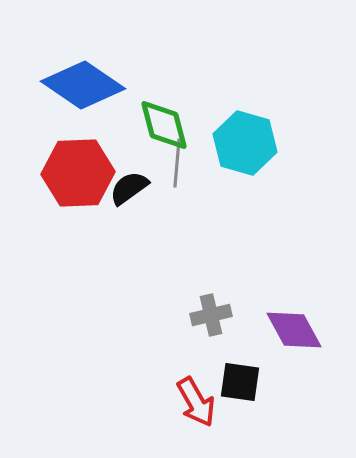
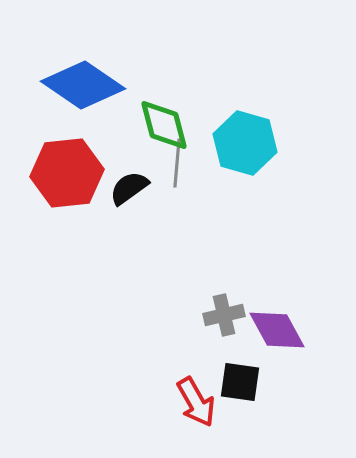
red hexagon: moved 11 px left; rotated 4 degrees counterclockwise
gray cross: moved 13 px right
purple diamond: moved 17 px left
